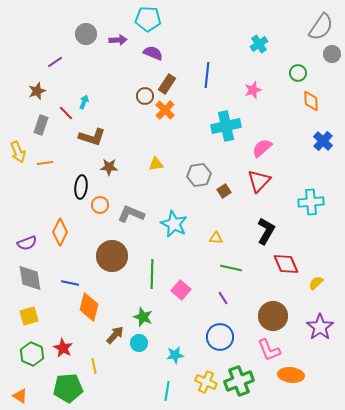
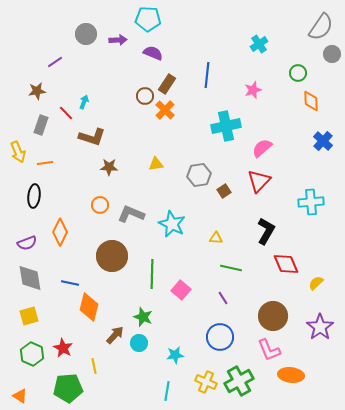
brown star at (37, 91): rotated 12 degrees clockwise
black ellipse at (81, 187): moved 47 px left, 9 px down
cyan star at (174, 224): moved 2 px left
green cross at (239, 381): rotated 8 degrees counterclockwise
